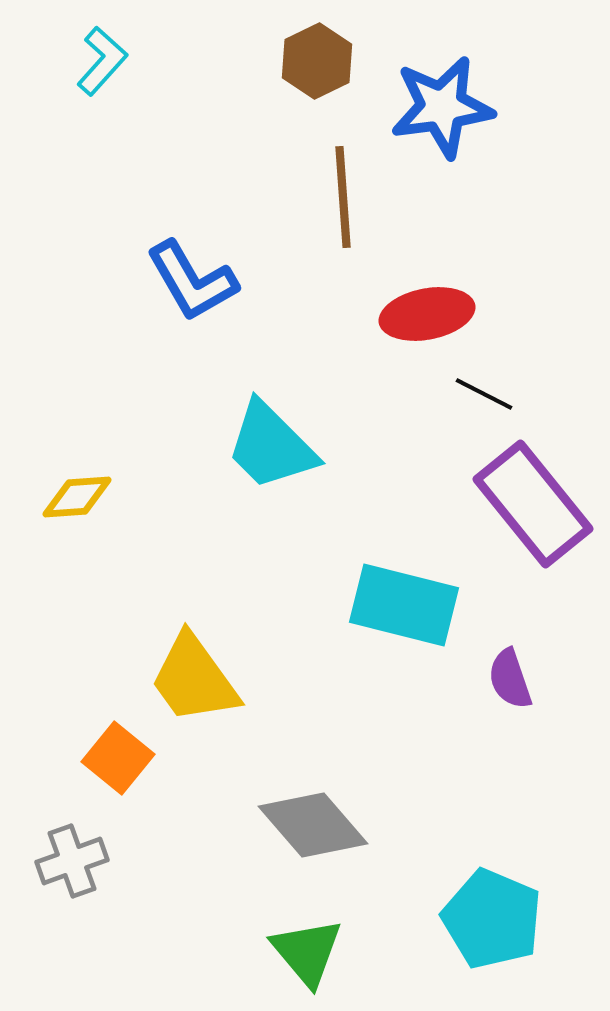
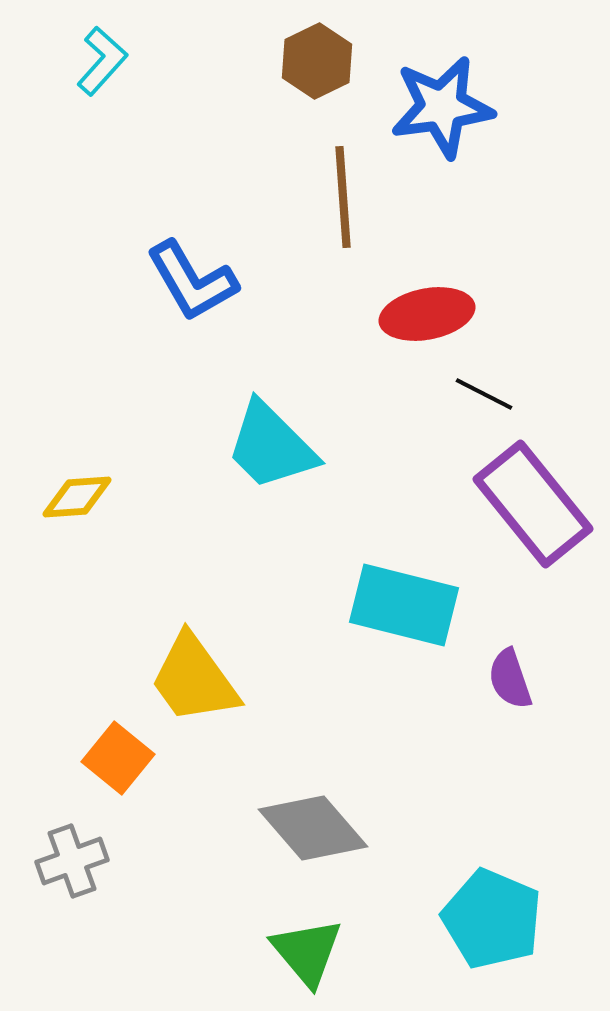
gray diamond: moved 3 px down
